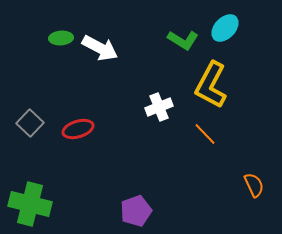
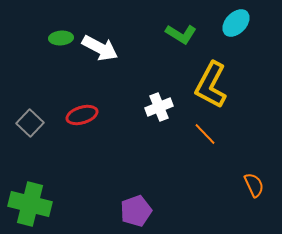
cyan ellipse: moved 11 px right, 5 px up
green L-shape: moved 2 px left, 6 px up
red ellipse: moved 4 px right, 14 px up
